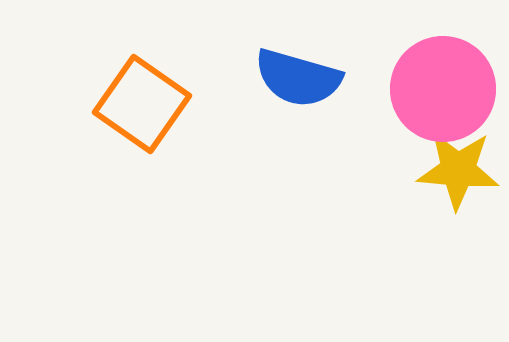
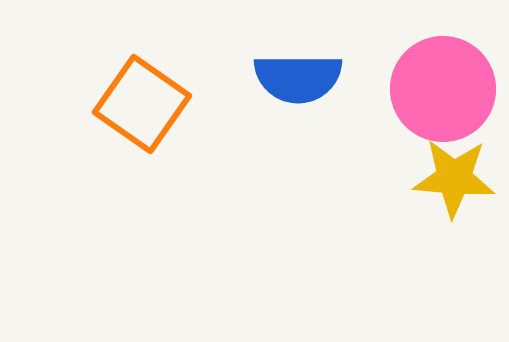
blue semicircle: rotated 16 degrees counterclockwise
yellow star: moved 4 px left, 8 px down
